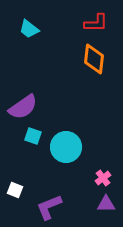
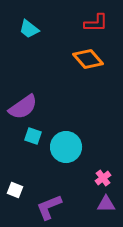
orange diamond: moved 6 px left; rotated 48 degrees counterclockwise
